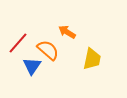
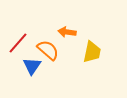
orange arrow: rotated 24 degrees counterclockwise
yellow trapezoid: moved 7 px up
